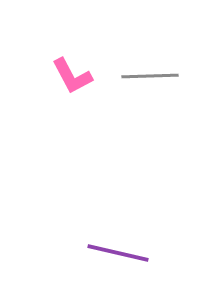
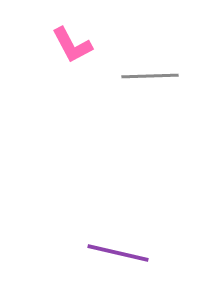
pink L-shape: moved 31 px up
